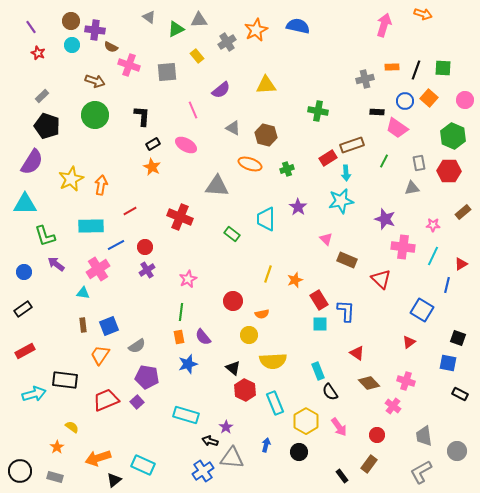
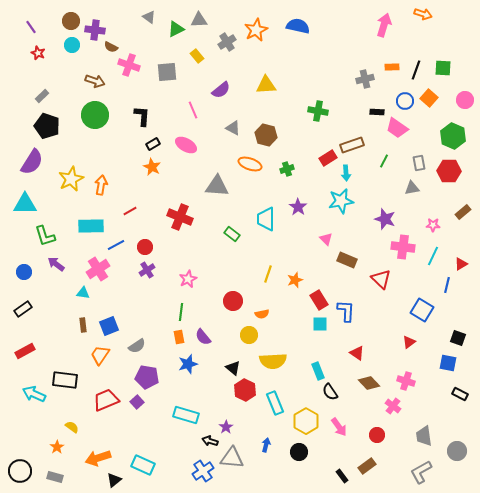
cyan arrow at (34, 394): rotated 140 degrees counterclockwise
brown rectangle at (369, 464): moved 2 px left, 2 px down; rotated 18 degrees clockwise
